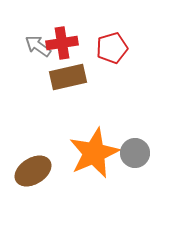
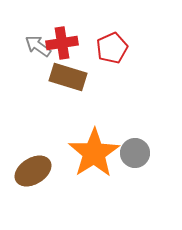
red pentagon: rotated 8 degrees counterclockwise
brown rectangle: rotated 30 degrees clockwise
orange star: rotated 9 degrees counterclockwise
